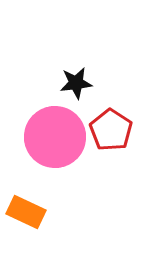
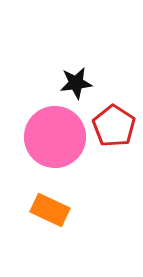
red pentagon: moved 3 px right, 4 px up
orange rectangle: moved 24 px right, 2 px up
